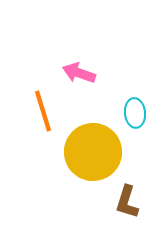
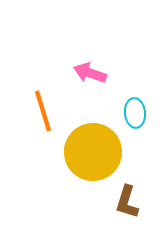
pink arrow: moved 11 px right
